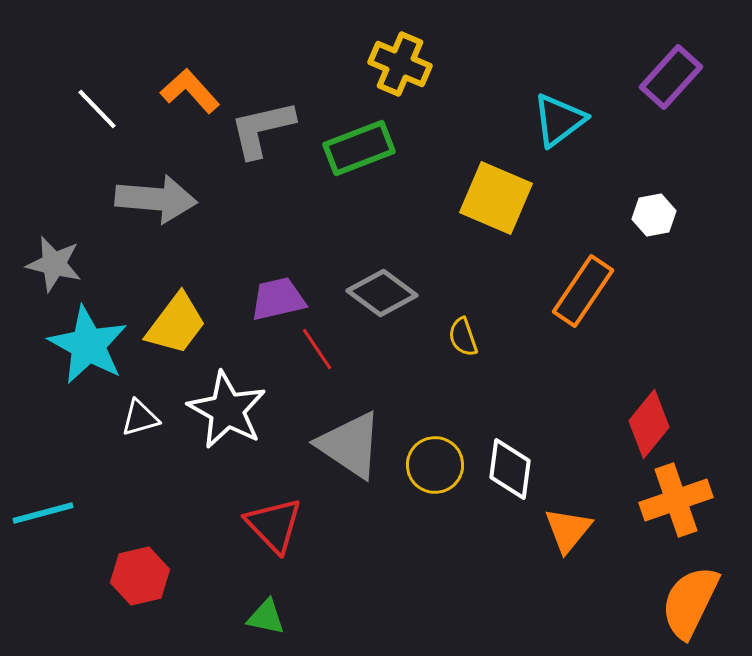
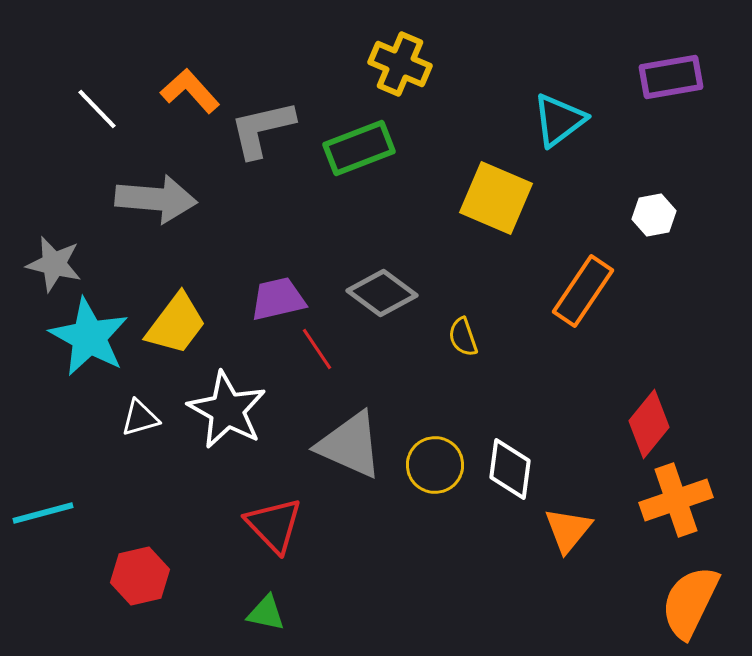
purple rectangle: rotated 38 degrees clockwise
cyan star: moved 1 px right, 8 px up
gray triangle: rotated 10 degrees counterclockwise
green triangle: moved 4 px up
